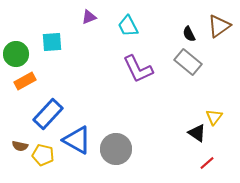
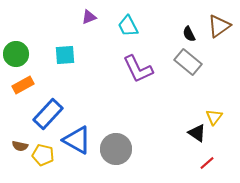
cyan square: moved 13 px right, 13 px down
orange rectangle: moved 2 px left, 4 px down
